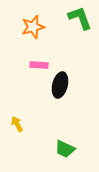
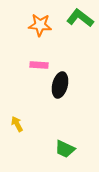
green L-shape: rotated 32 degrees counterclockwise
orange star: moved 7 px right, 2 px up; rotated 20 degrees clockwise
